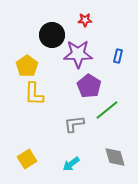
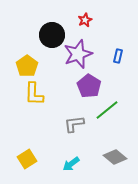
red star: rotated 24 degrees counterclockwise
purple star: rotated 20 degrees counterclockwise
gray diamond: rotated 35 degrees counterclockwise
